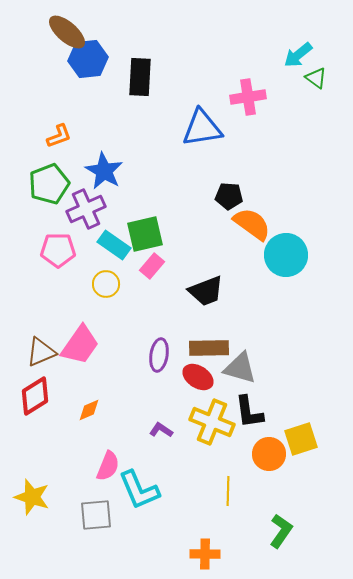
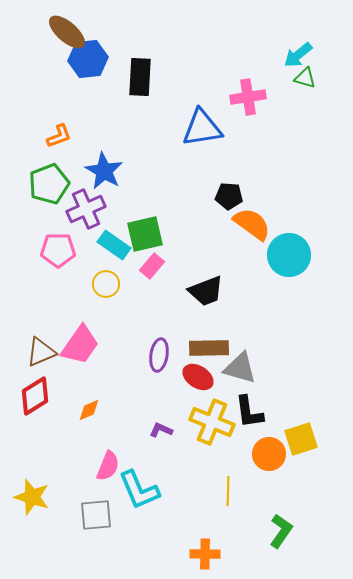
green triangle: moved 11 px left; rotated 20 degrees counterclockwise
cyan circle: moved 3 px right
purple L-shape: rotated 10 degrees counterclockwise
